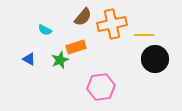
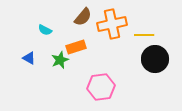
blue triangle: moved 1 px up
